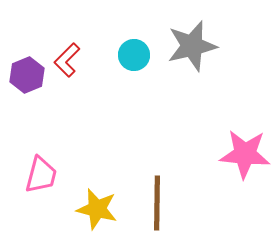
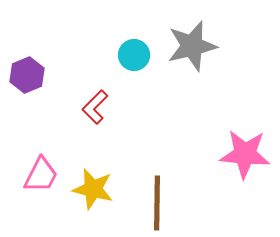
red L-shape: moved 28 px right, 47 px down
pink trapezoid: rotated 12 degrees clockwise
yellow star: moved 4 px left, 20 px up
